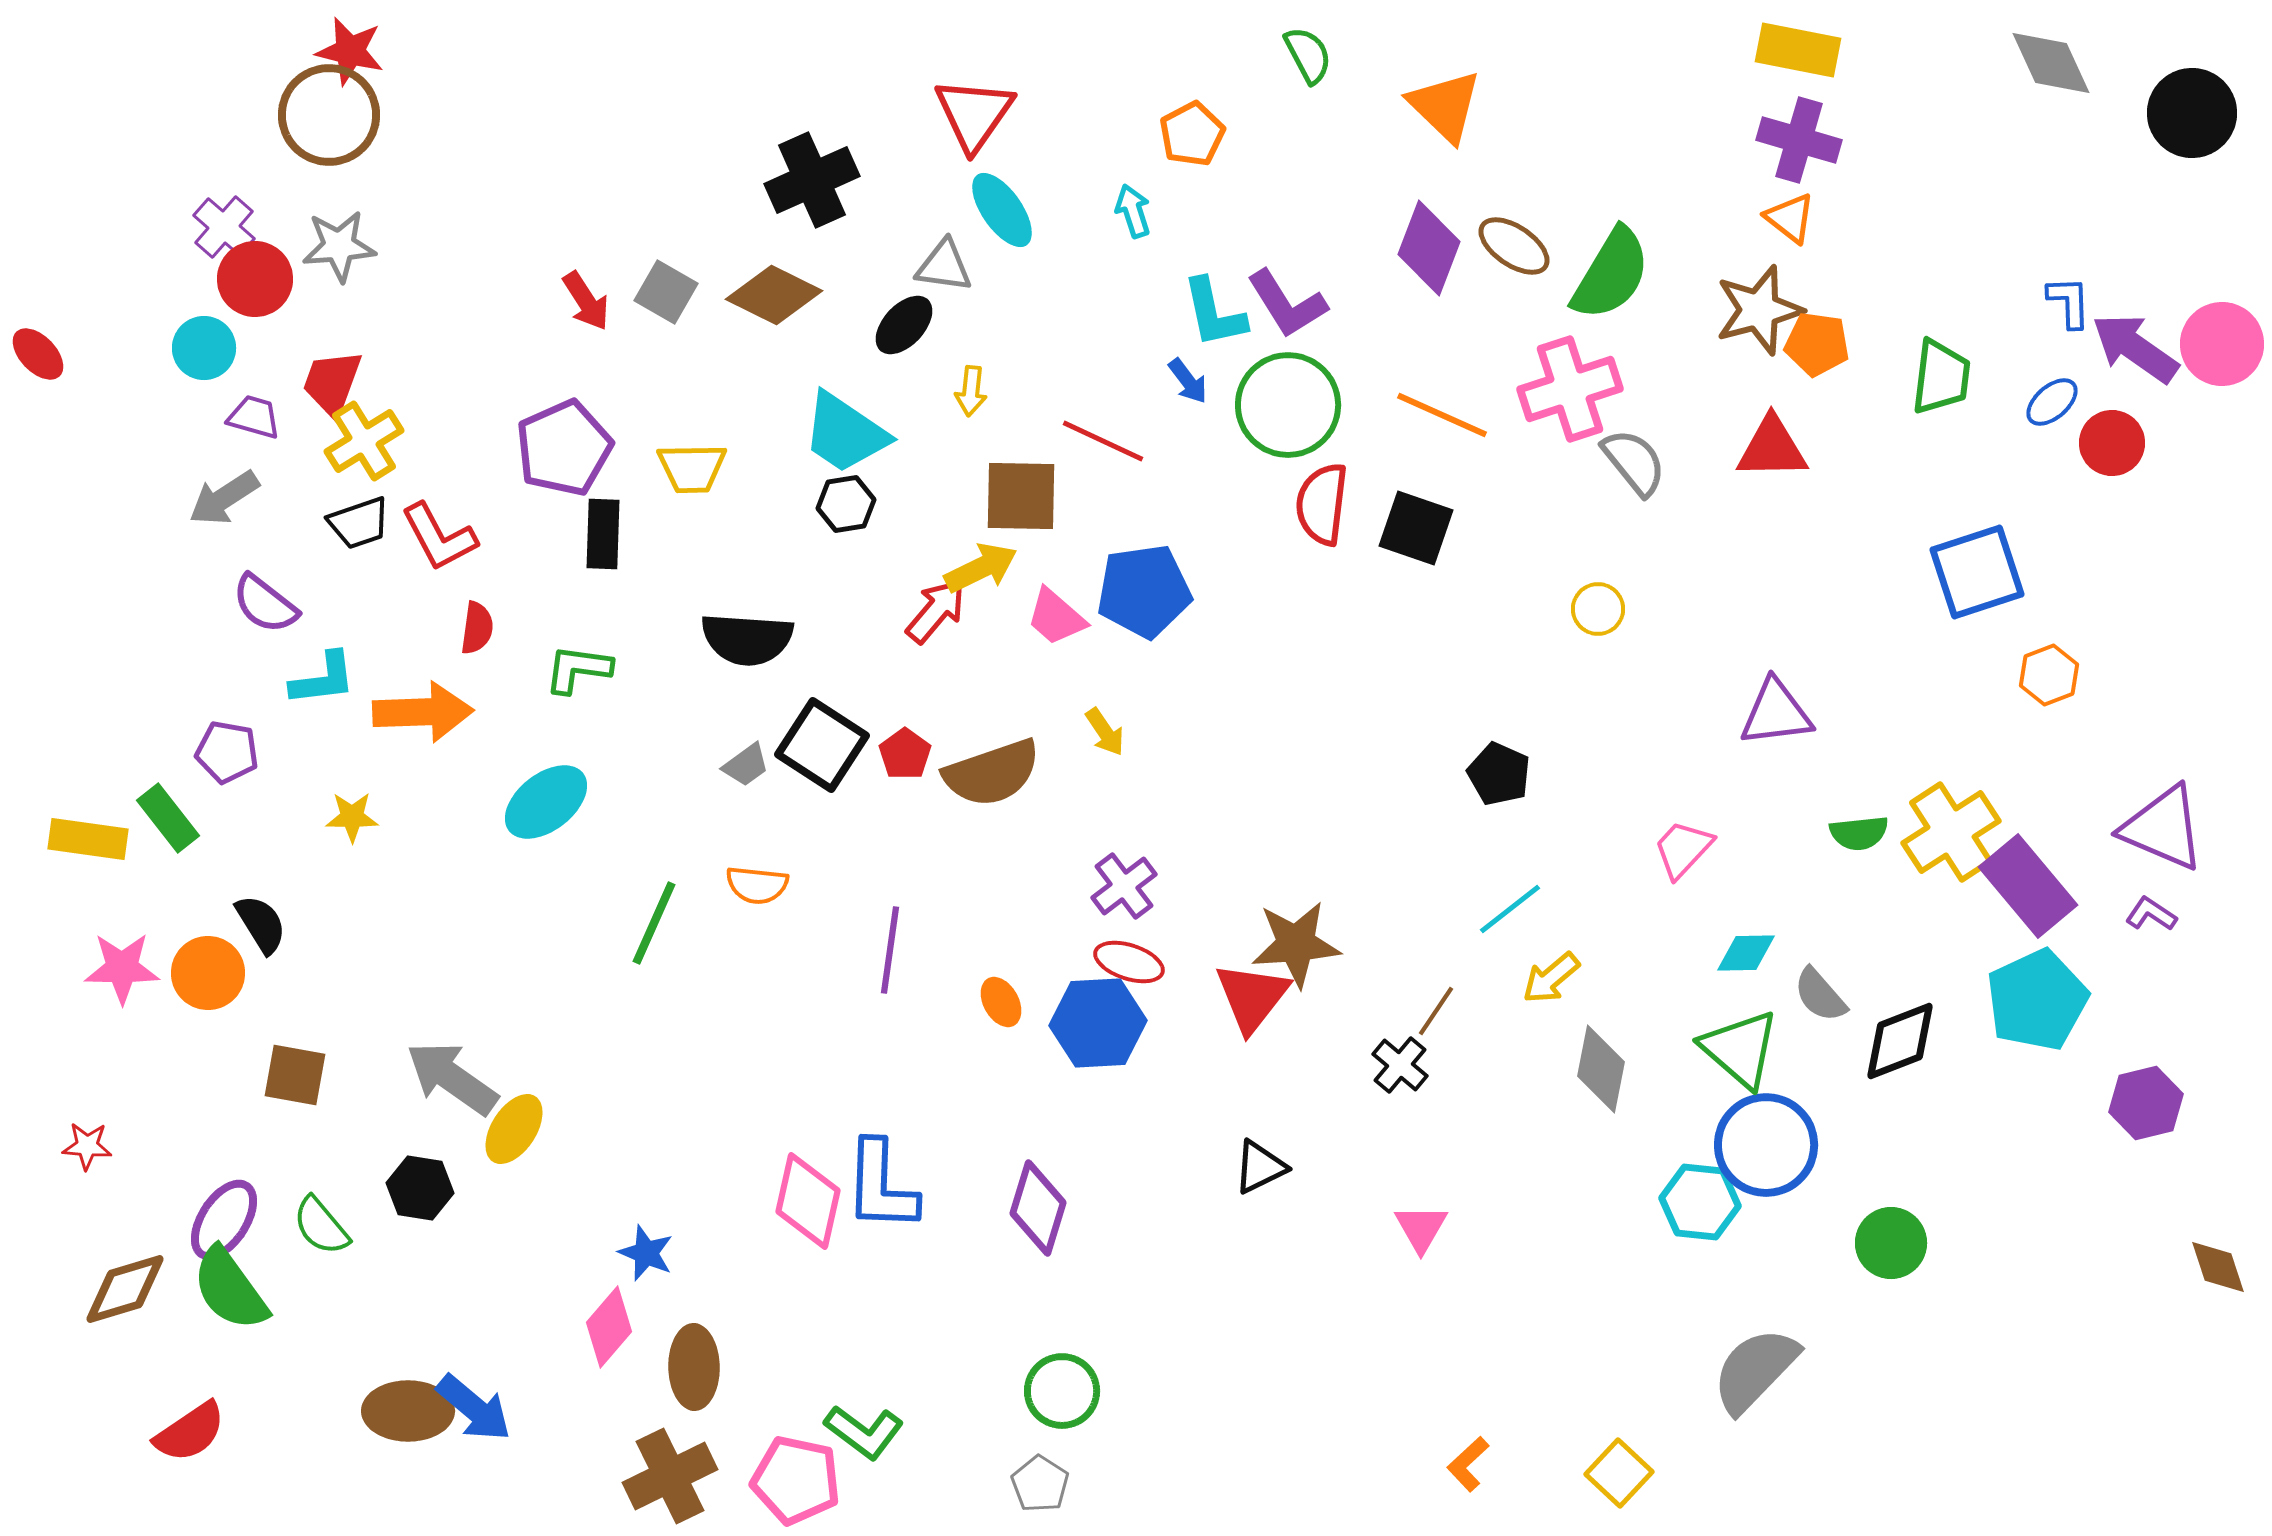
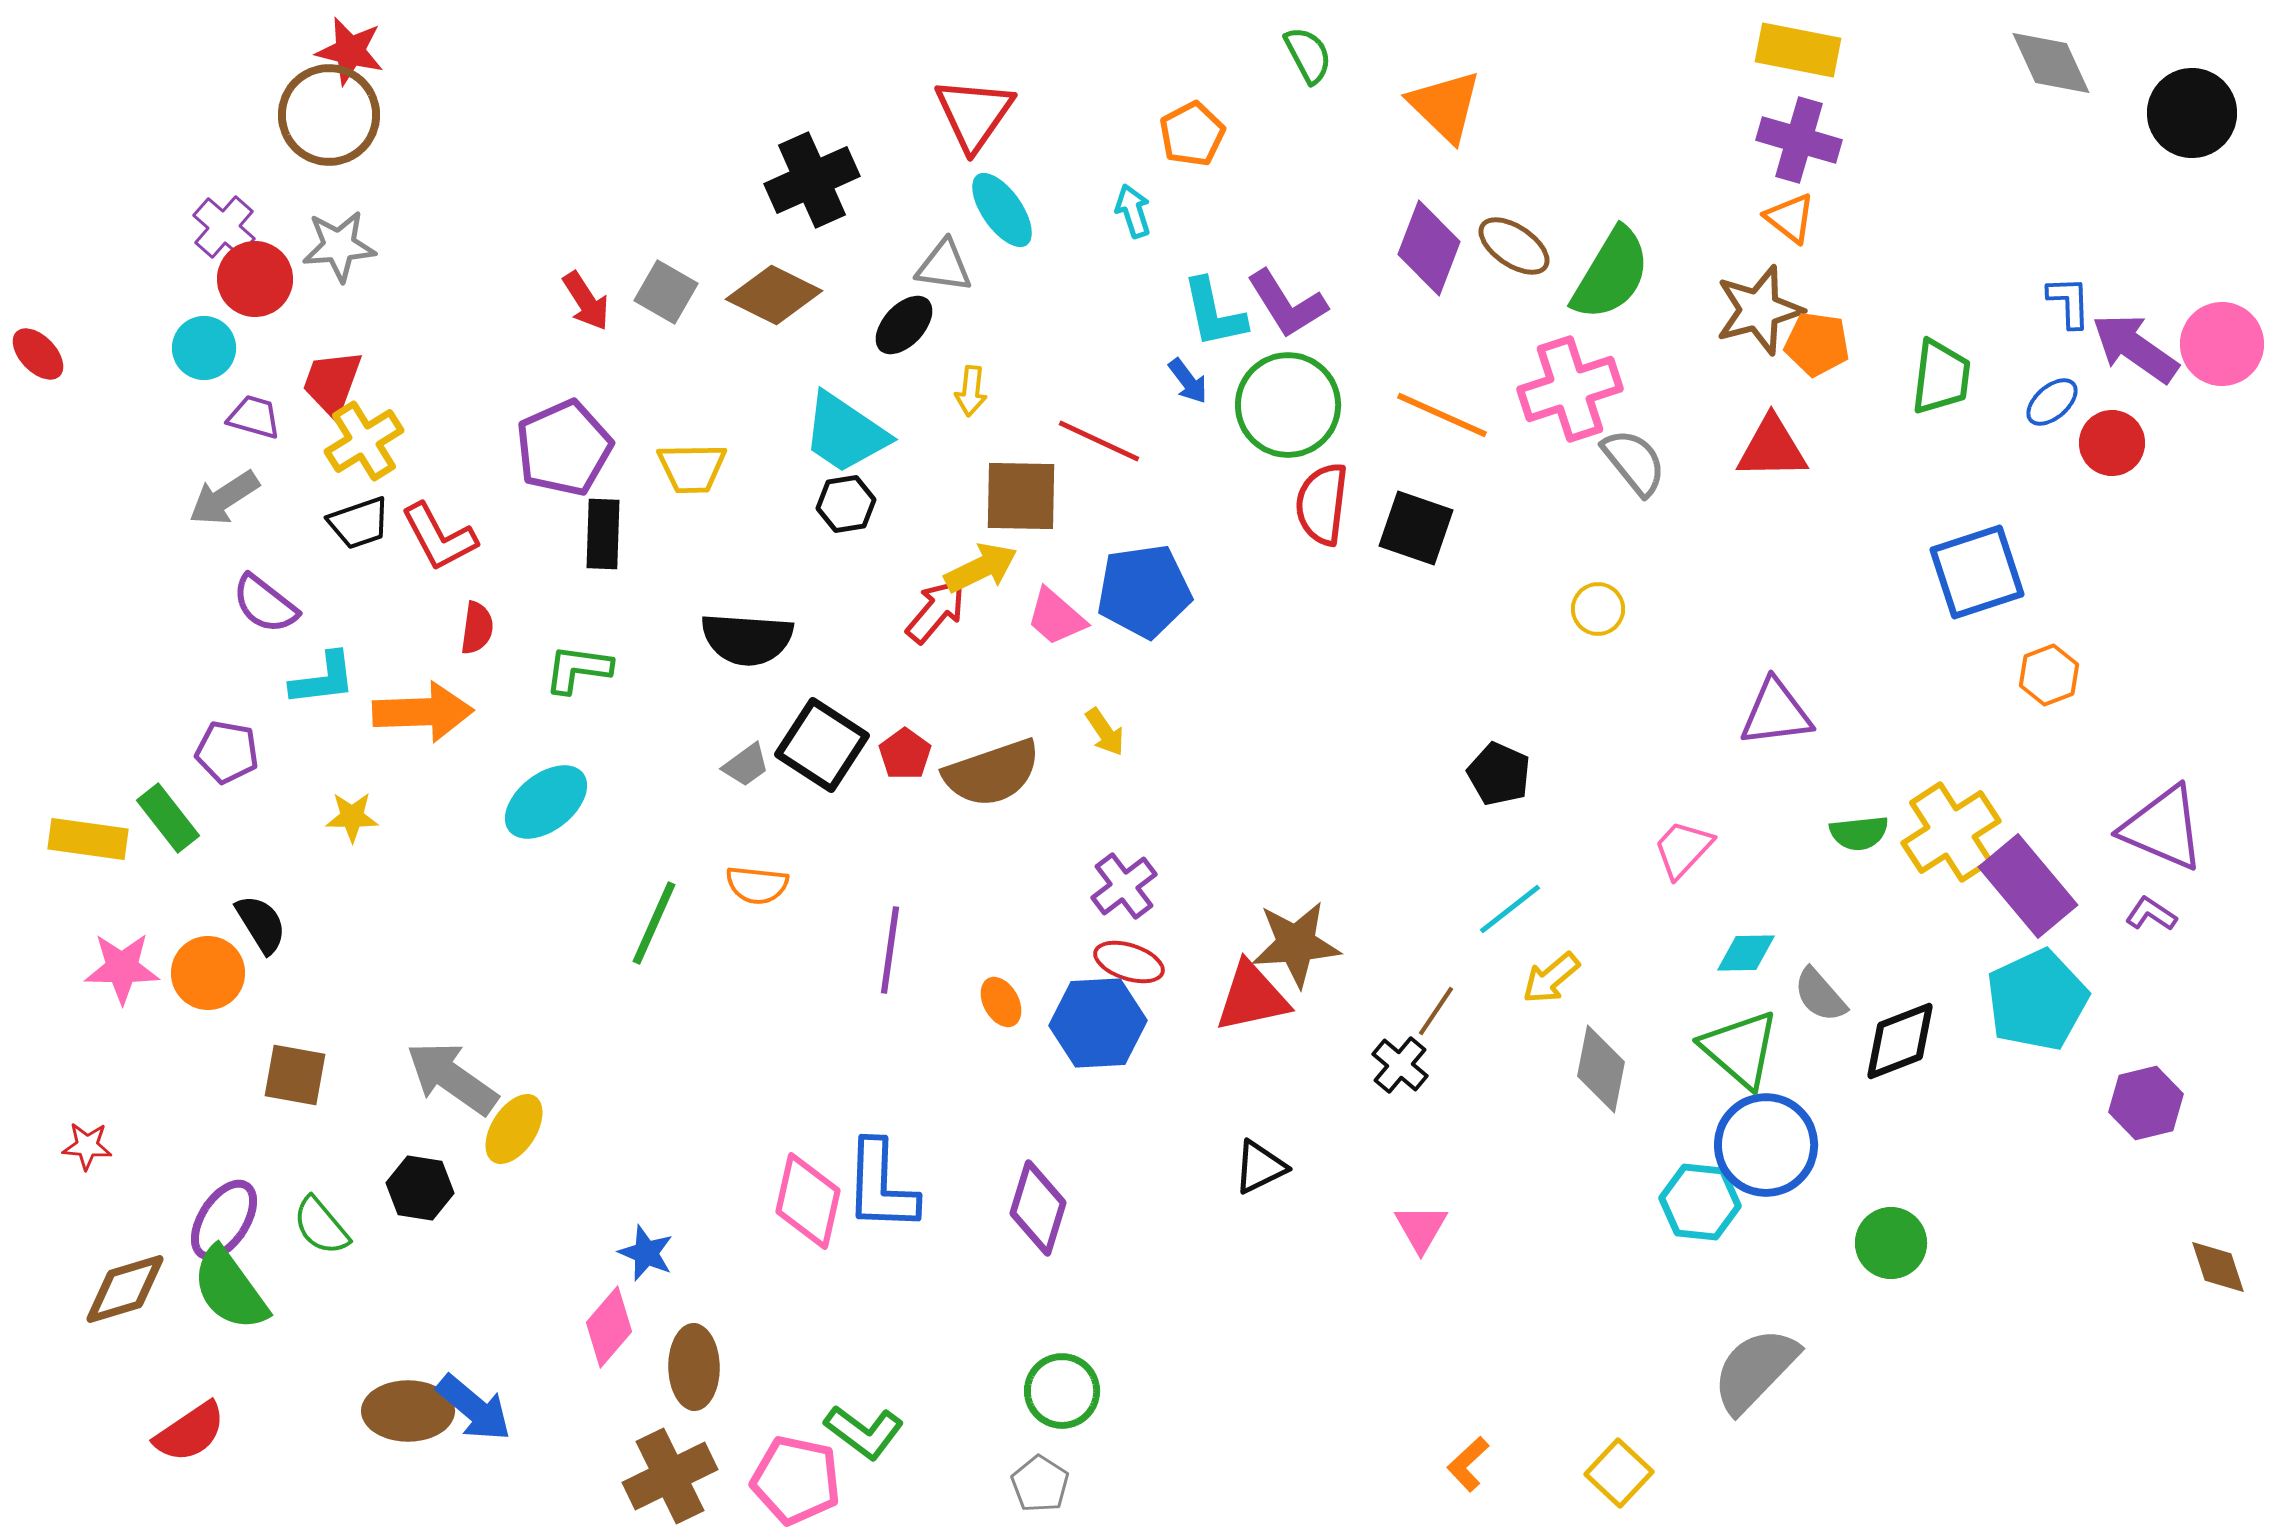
red line at (1103, 441): moved 4 px left
red triangle at (1252, 997): rotated 40 degrees clockwise
